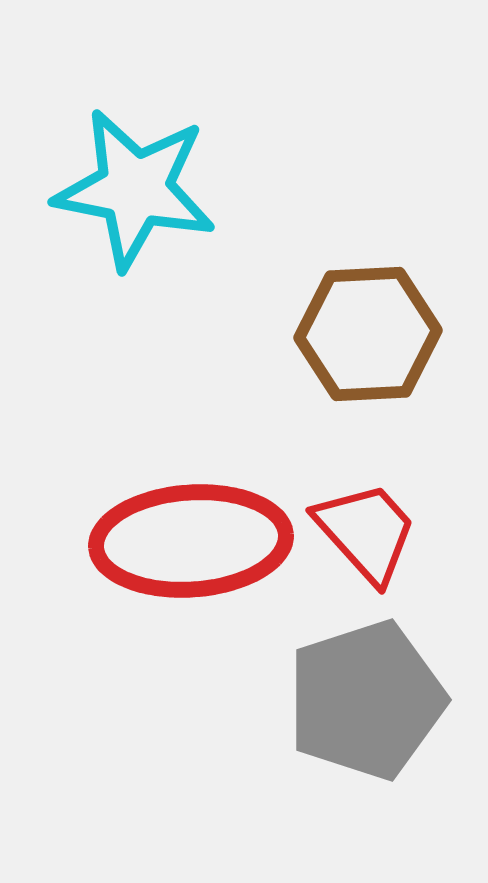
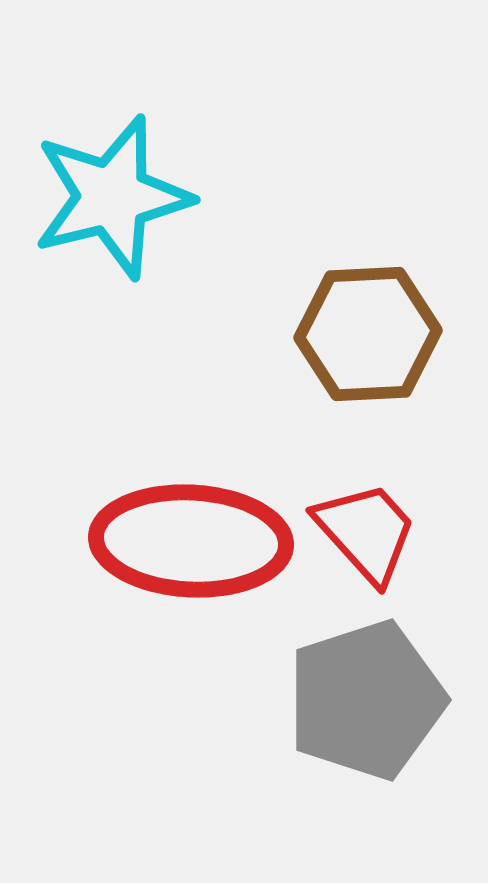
cyan star: moved 23 px left, 8 px down; rotated 25 degrees counterclockwise
red ellipse: rotated 7 degrees clockwise
